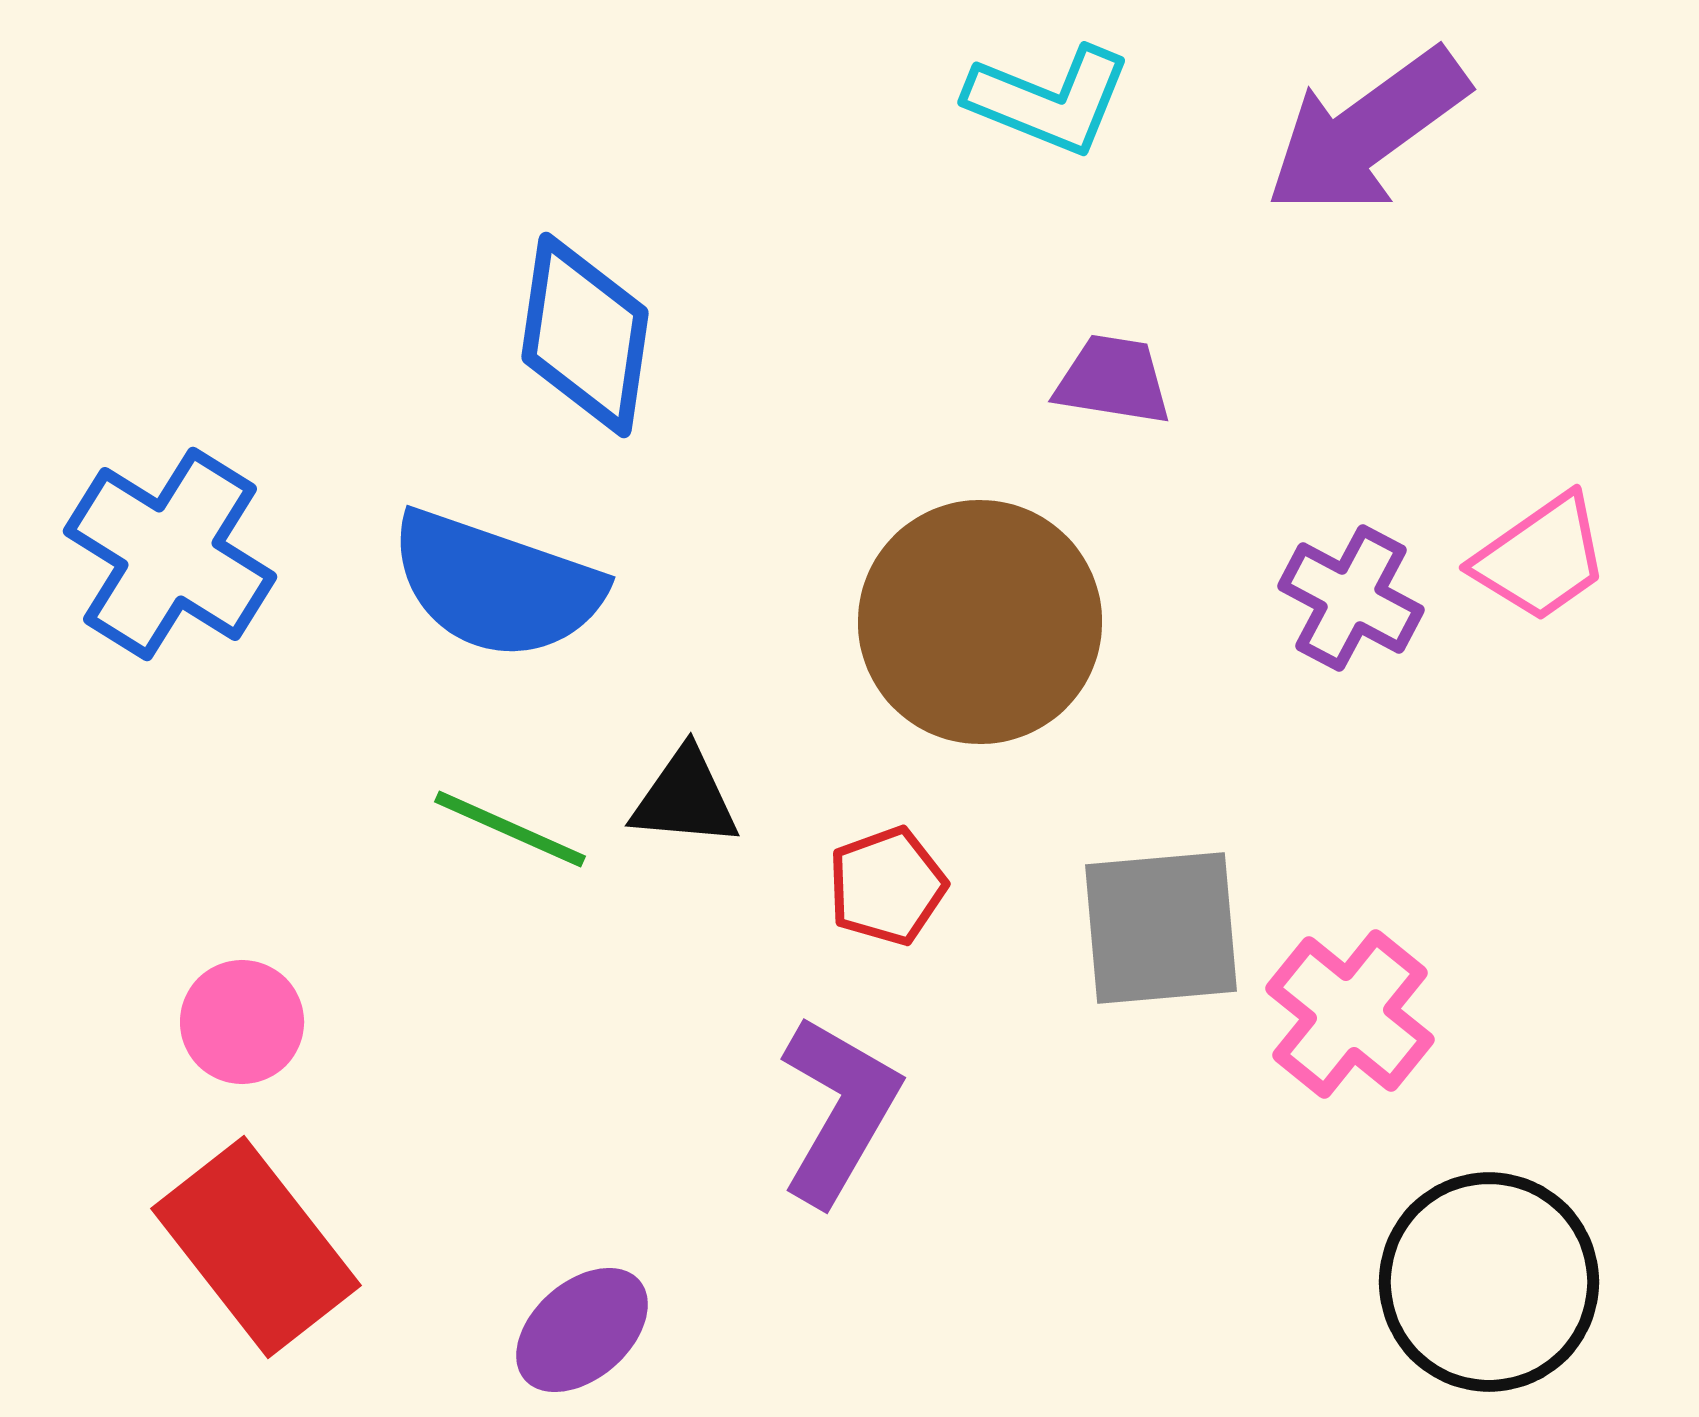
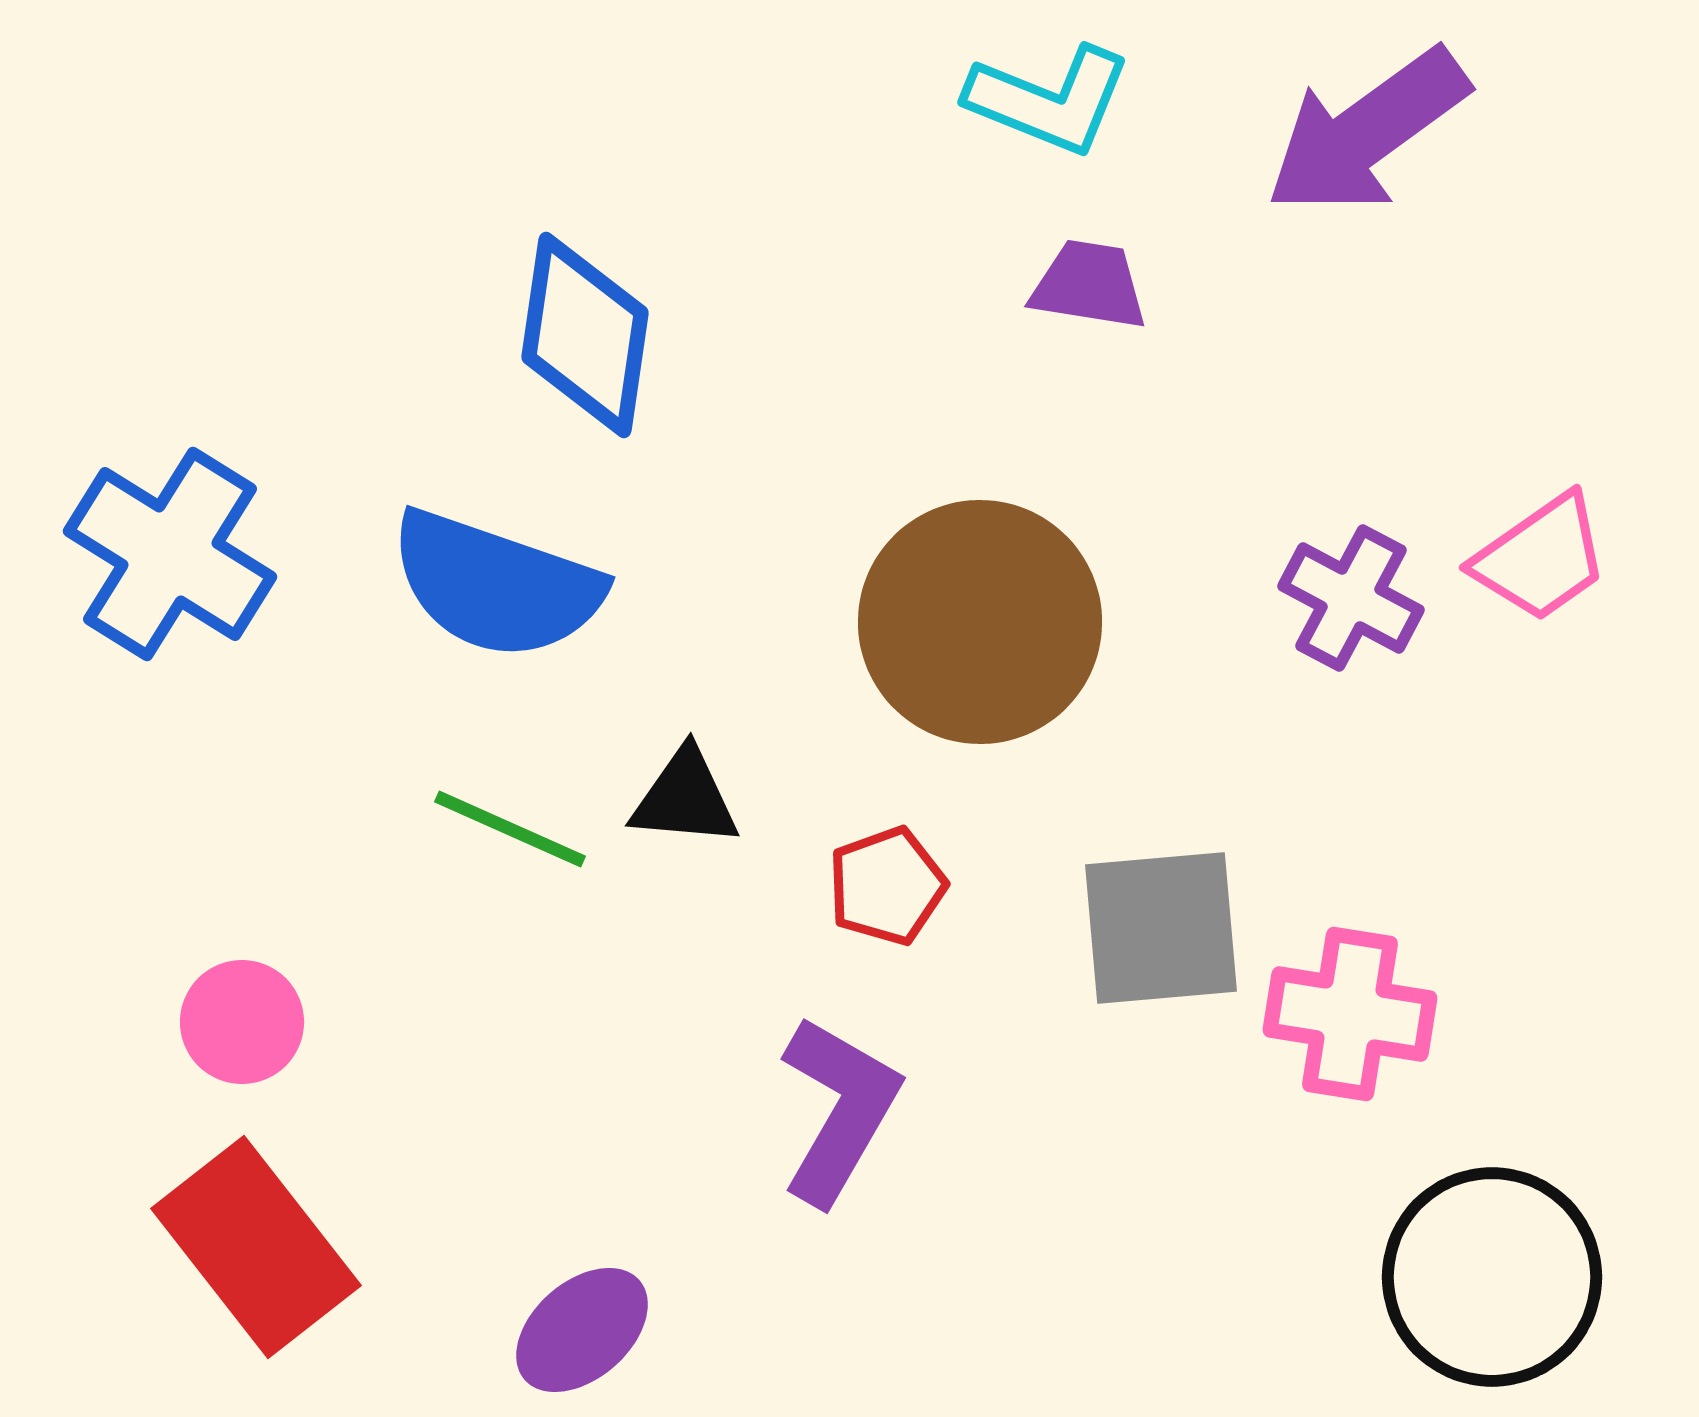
purple trapezoid: moved 24 px left, 95 px up
pink cross: rotated 30 degrees counterclockwise
black circle: moved 3 px right, 5 px up
